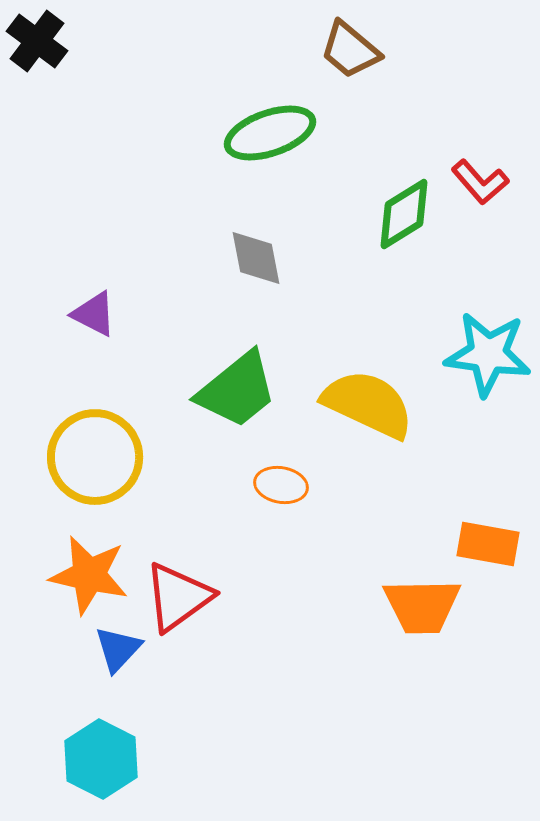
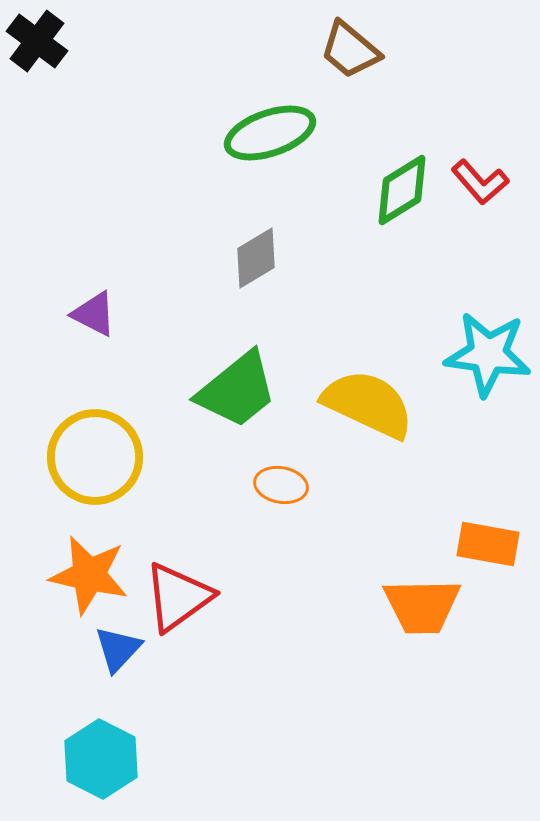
green diamond: moved 2 px left, 24 px up
gray diamond: rotated 70 degrees clockwise
